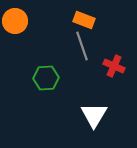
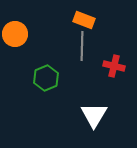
orange circle: moved 13 px down
gray line: rotated 20 degrees clockwise
red cross: rotated 10 degrees counterclockwise
green hexagon: rotated 20 degrees counterclockwise
